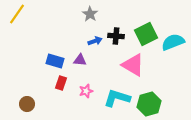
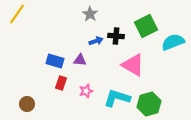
green square: moved 8 px up
blue arrow: moved 1 px right
